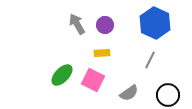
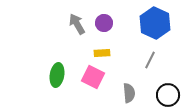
purple circle: moved 1 px left, 2 px up
green ellipse: moved 5 px left; rotated 35 degrees counterclockwise
pink square: moved 3 px up
gray semicircle: rotated 60 degrees counterclockwise
